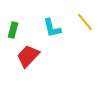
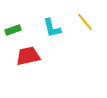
green rectangle: rotated 56 degrees clockwise
red trapezoid: rotated 35 degrees clockwise
